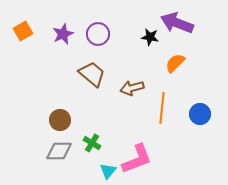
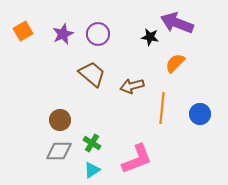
brown arrow: moved 2 px up
cyan triangle: moved 16 px left, 1 px up; rotated 18 degrees clockwise
